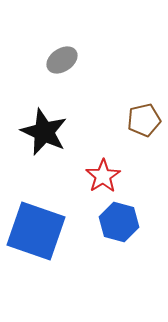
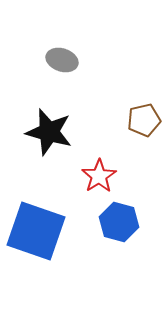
gray ellipse: rotated 52 degrees clockwise
black star: moved 5 px right; rotated 9 degrees counterclockwise
red star: moved 4 px left
